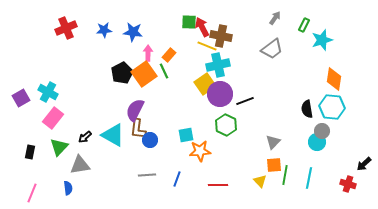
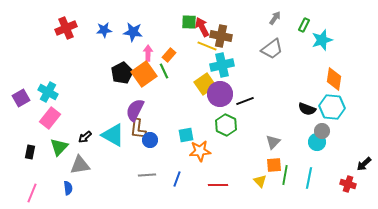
cyan cross at (218, 65): moved 4 px right
black semicircle at (307, 109): rotated 60 degrees counterclockwise
pink rectangle at (53, 118): moved 3 px left
